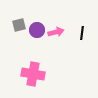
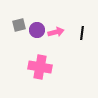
pink cross: moved 7 px right, 7 px up
